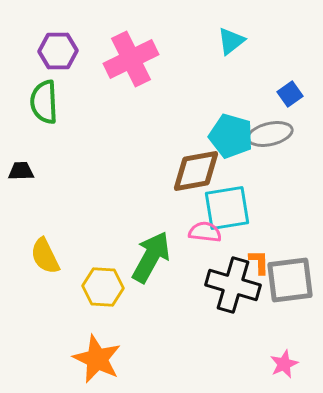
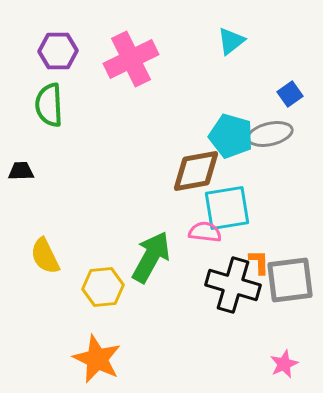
green semicircle: moved 5 px right, 3 px down
yellow hexagon: rotated 9 degrees counterclockwise
